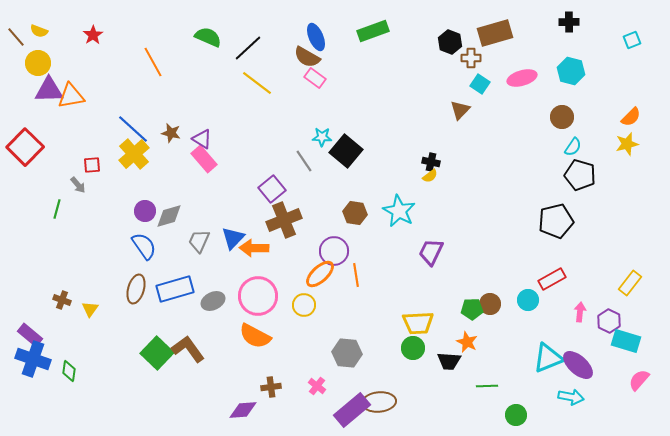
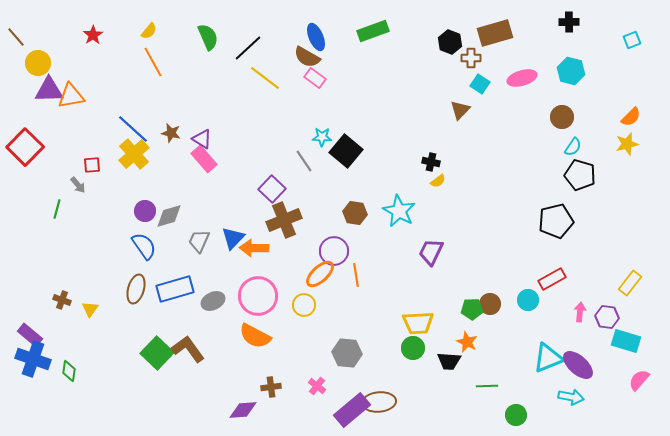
yellow semicircle at (39, 31): moved 110 px right; rotated 72 degrees counterclockwise
green semicircle at (208, 37): rotated 44 degrees clockwise
yellow line at (257, 83): moved 8 px right, 5 px up
yellow semicircle at (430, 176): moved 8 px right, 5 px down
purple square at (272, 189): rotated 8 degrees counterclockwise
purple hexagon at (609, 321): moved 2 px left, 4 px up; rotated 20 degrees counterclockwise
